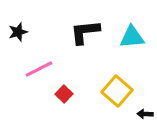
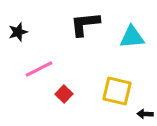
black L-shape: moved 8 px up
yellow square: rotated 28 degrees counterclockwise
